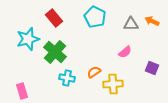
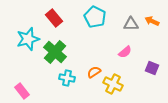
yellow cross: rotated 30 degrees clockwise
pink rectangle: rotated 21 degrees counterclockwise
